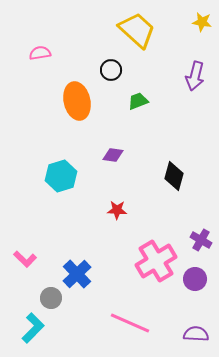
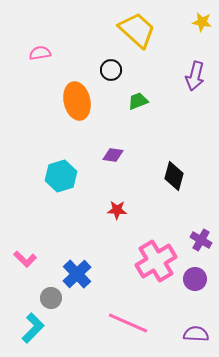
pink line: moved 2 px left
